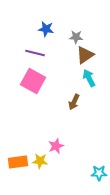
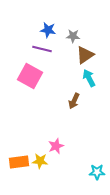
blue star: moved 2 px right, 1 px down
gray star: moved 3 px left, 1 px up
purple line: moved 7 px right, 4 px up
pink square: moved 3 px left, 5 px up
brown arrow: moved 1 px up
orange rectangle: moved 1 px right
cyan star: moved 2 px left, 1 px up
